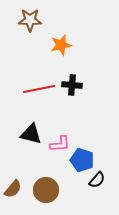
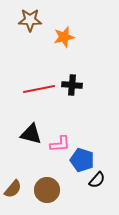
orange star: moved 3 px right, 8 px up
brown circle: moved 1 px right
